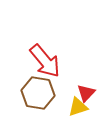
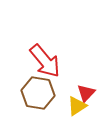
yellow triangle: moved 1 px left, 1 px up; rotated 15 degrees counterclockwise
